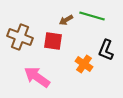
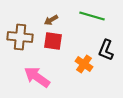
brown arrow: moved 15 px left
brown cross: rotated 15 degrees counterclockwise
